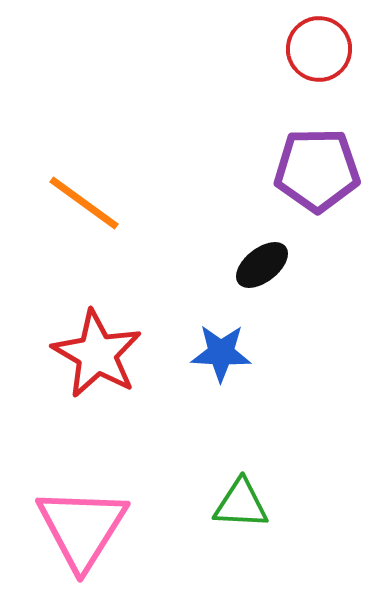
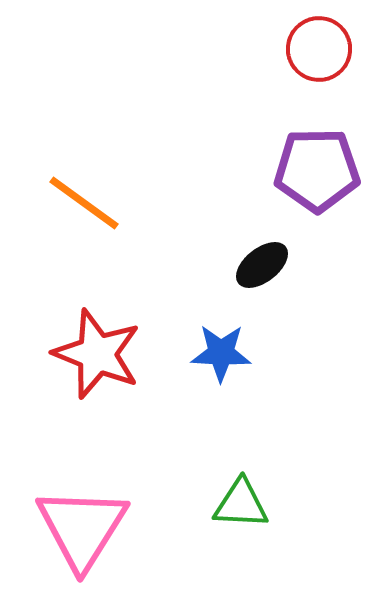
red star: rotated 8 degrees counterclockwise
